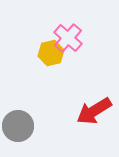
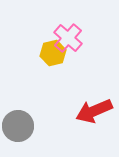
yellow hexagon: moved 2 px right
red arrow: rotated 9 degrees clockwise
